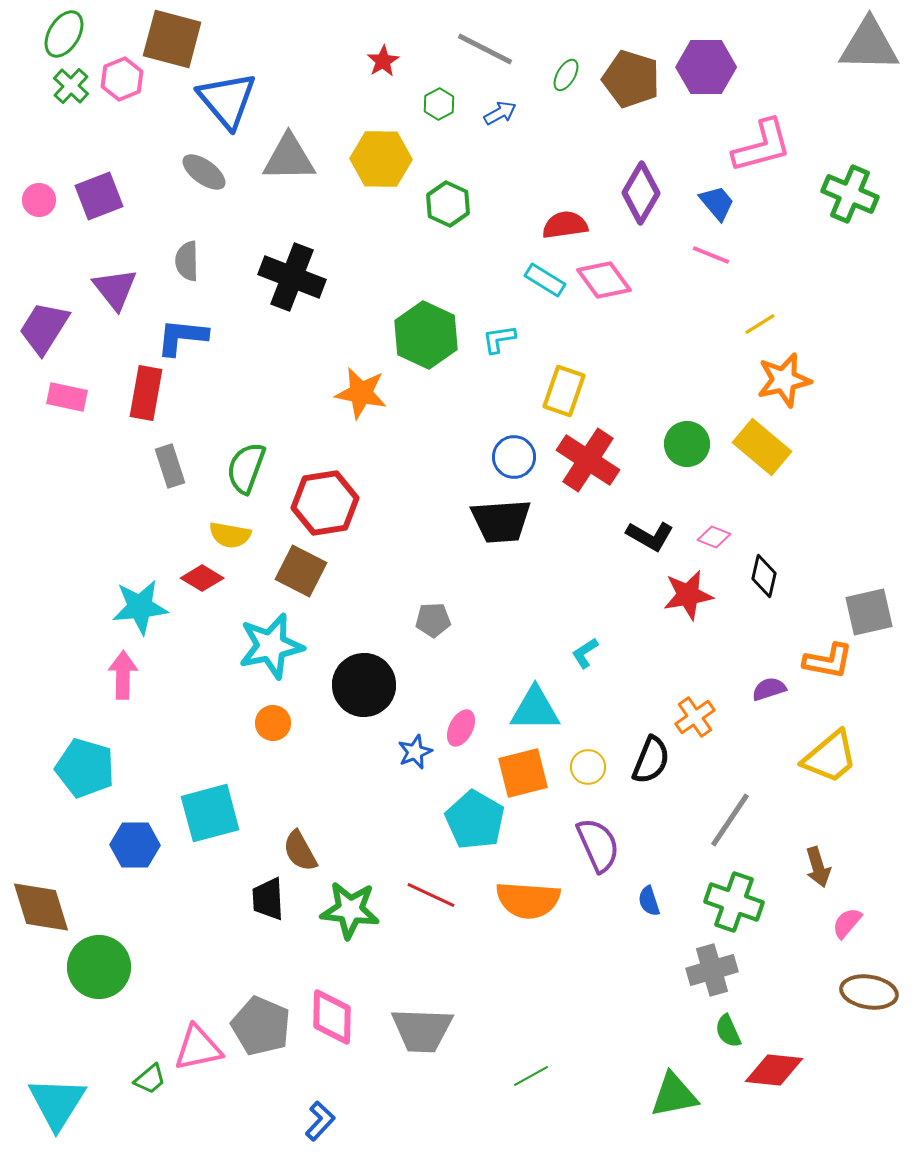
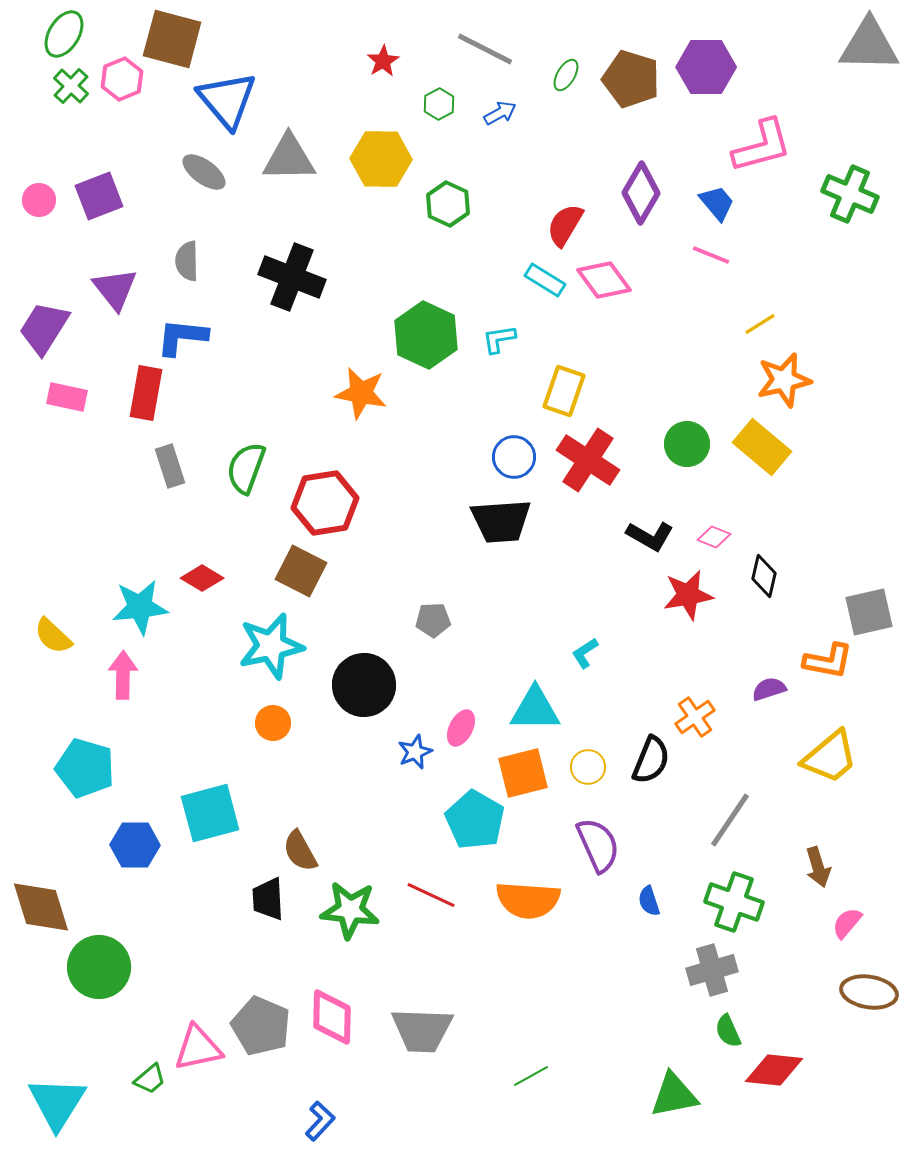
red semicircle at (565, 225): rotated 51 degrees counterclockwise
yellow semicircle at (230, 535): moved 177 px left, 101 px down; rotated 33 degrees clockwise
